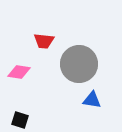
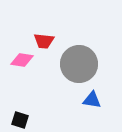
pink diamond: moved 3 px right, 12 px up
